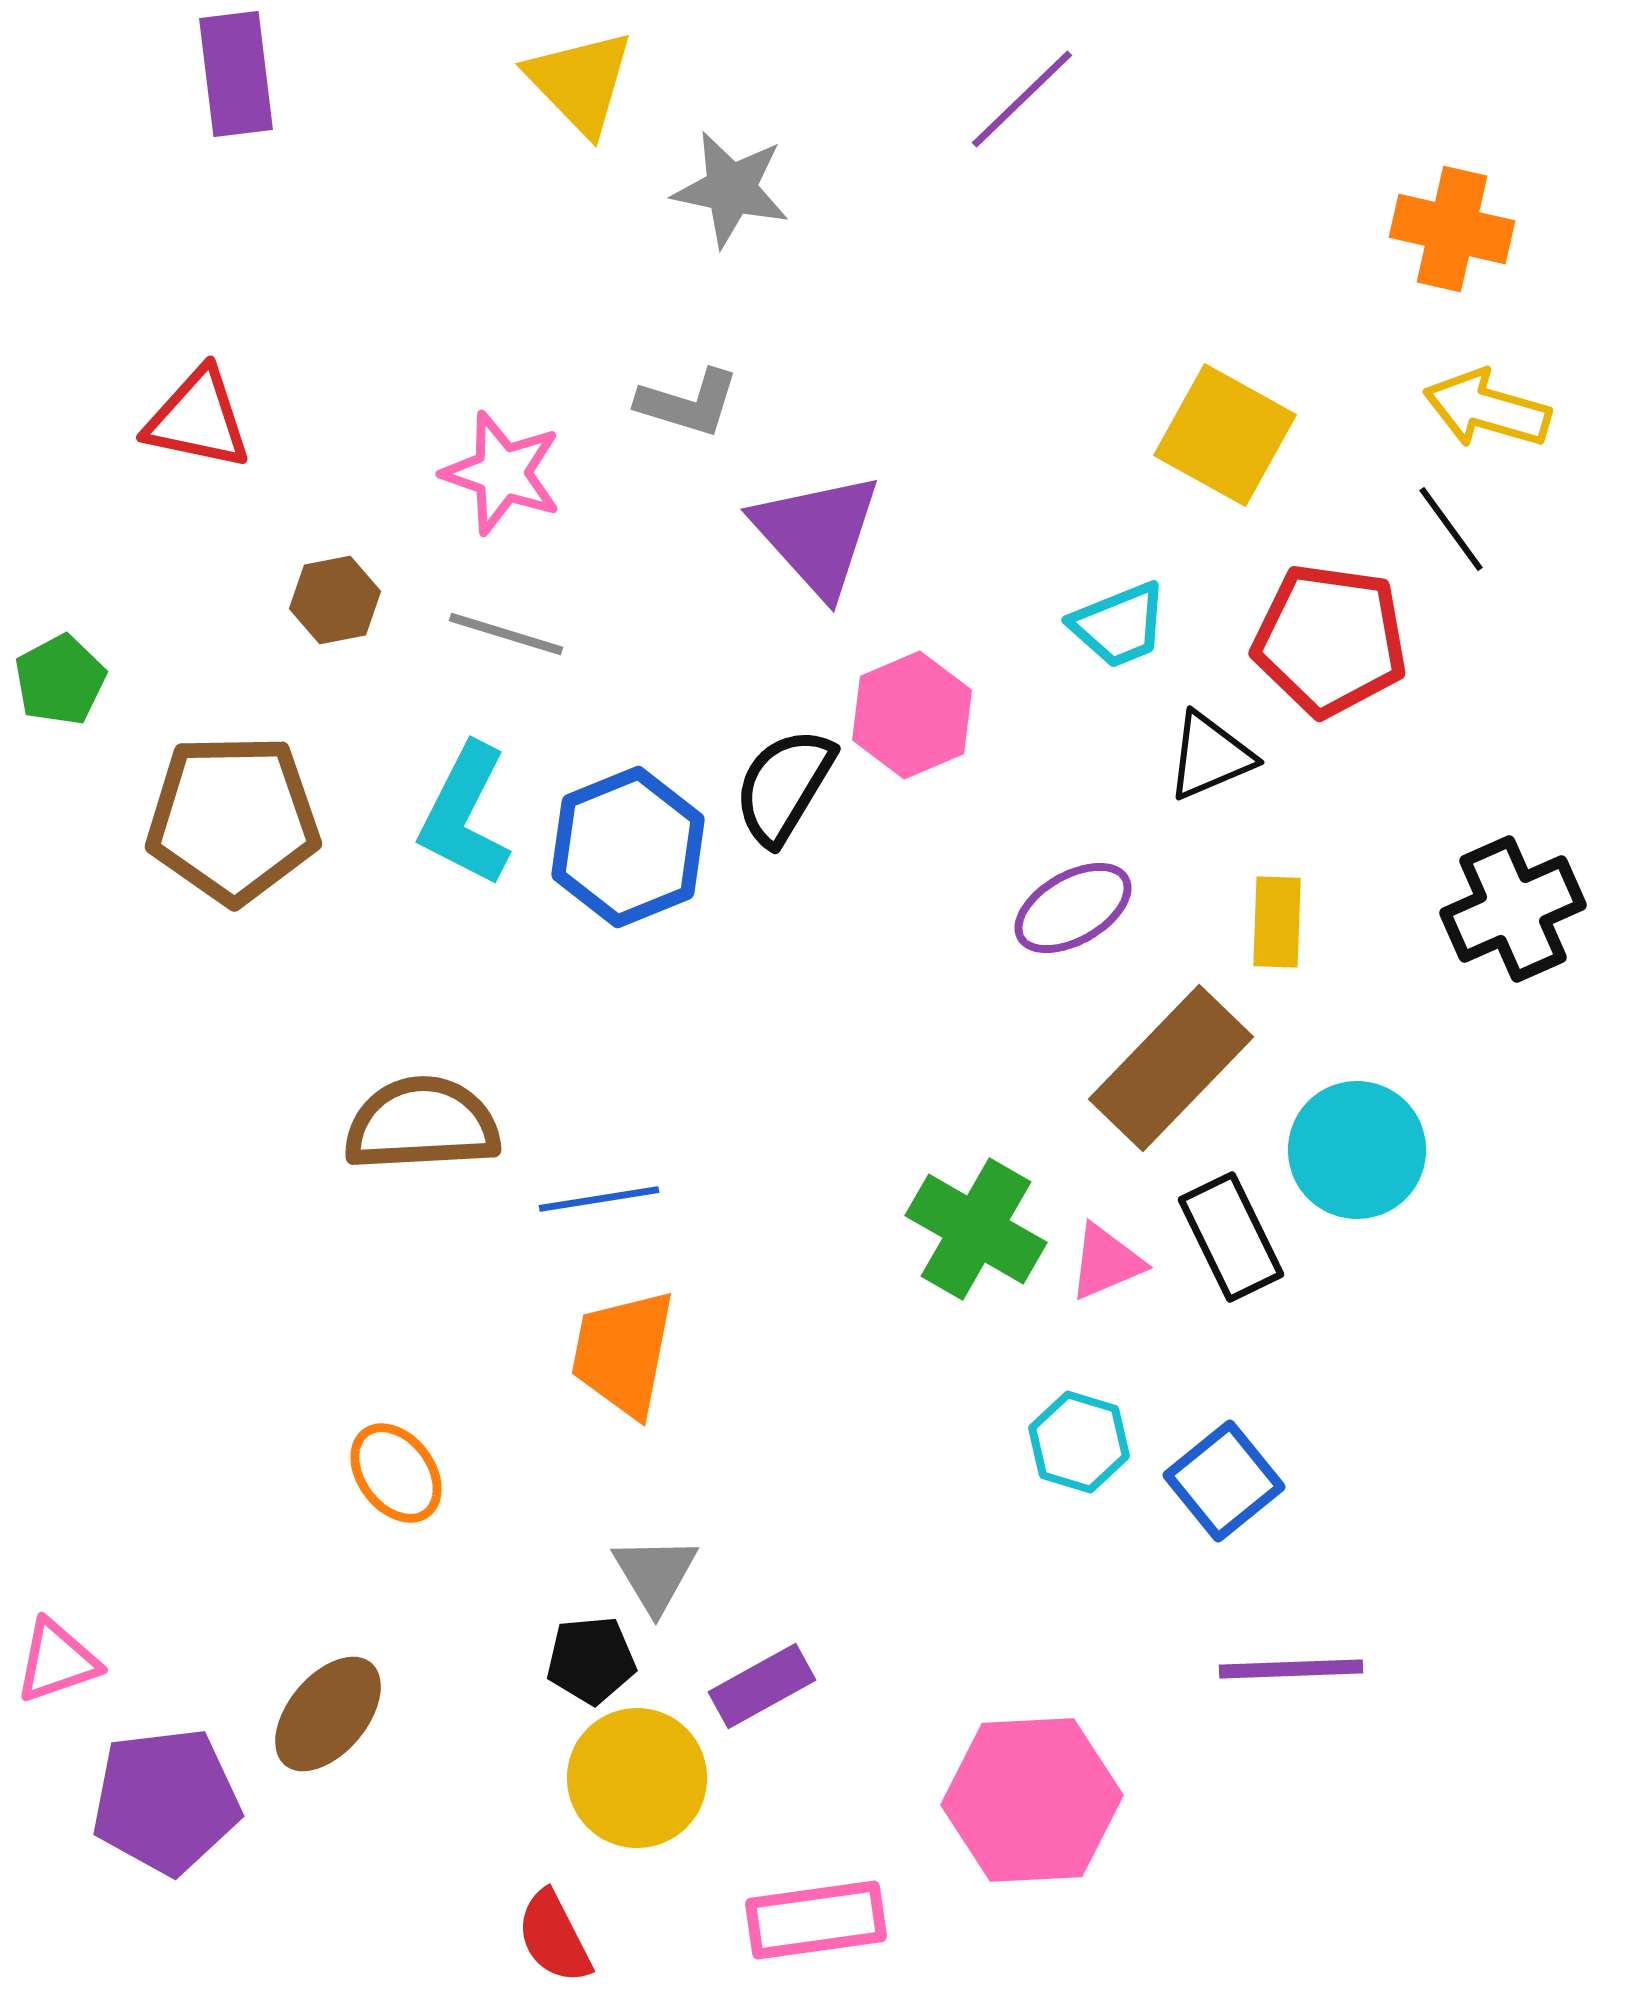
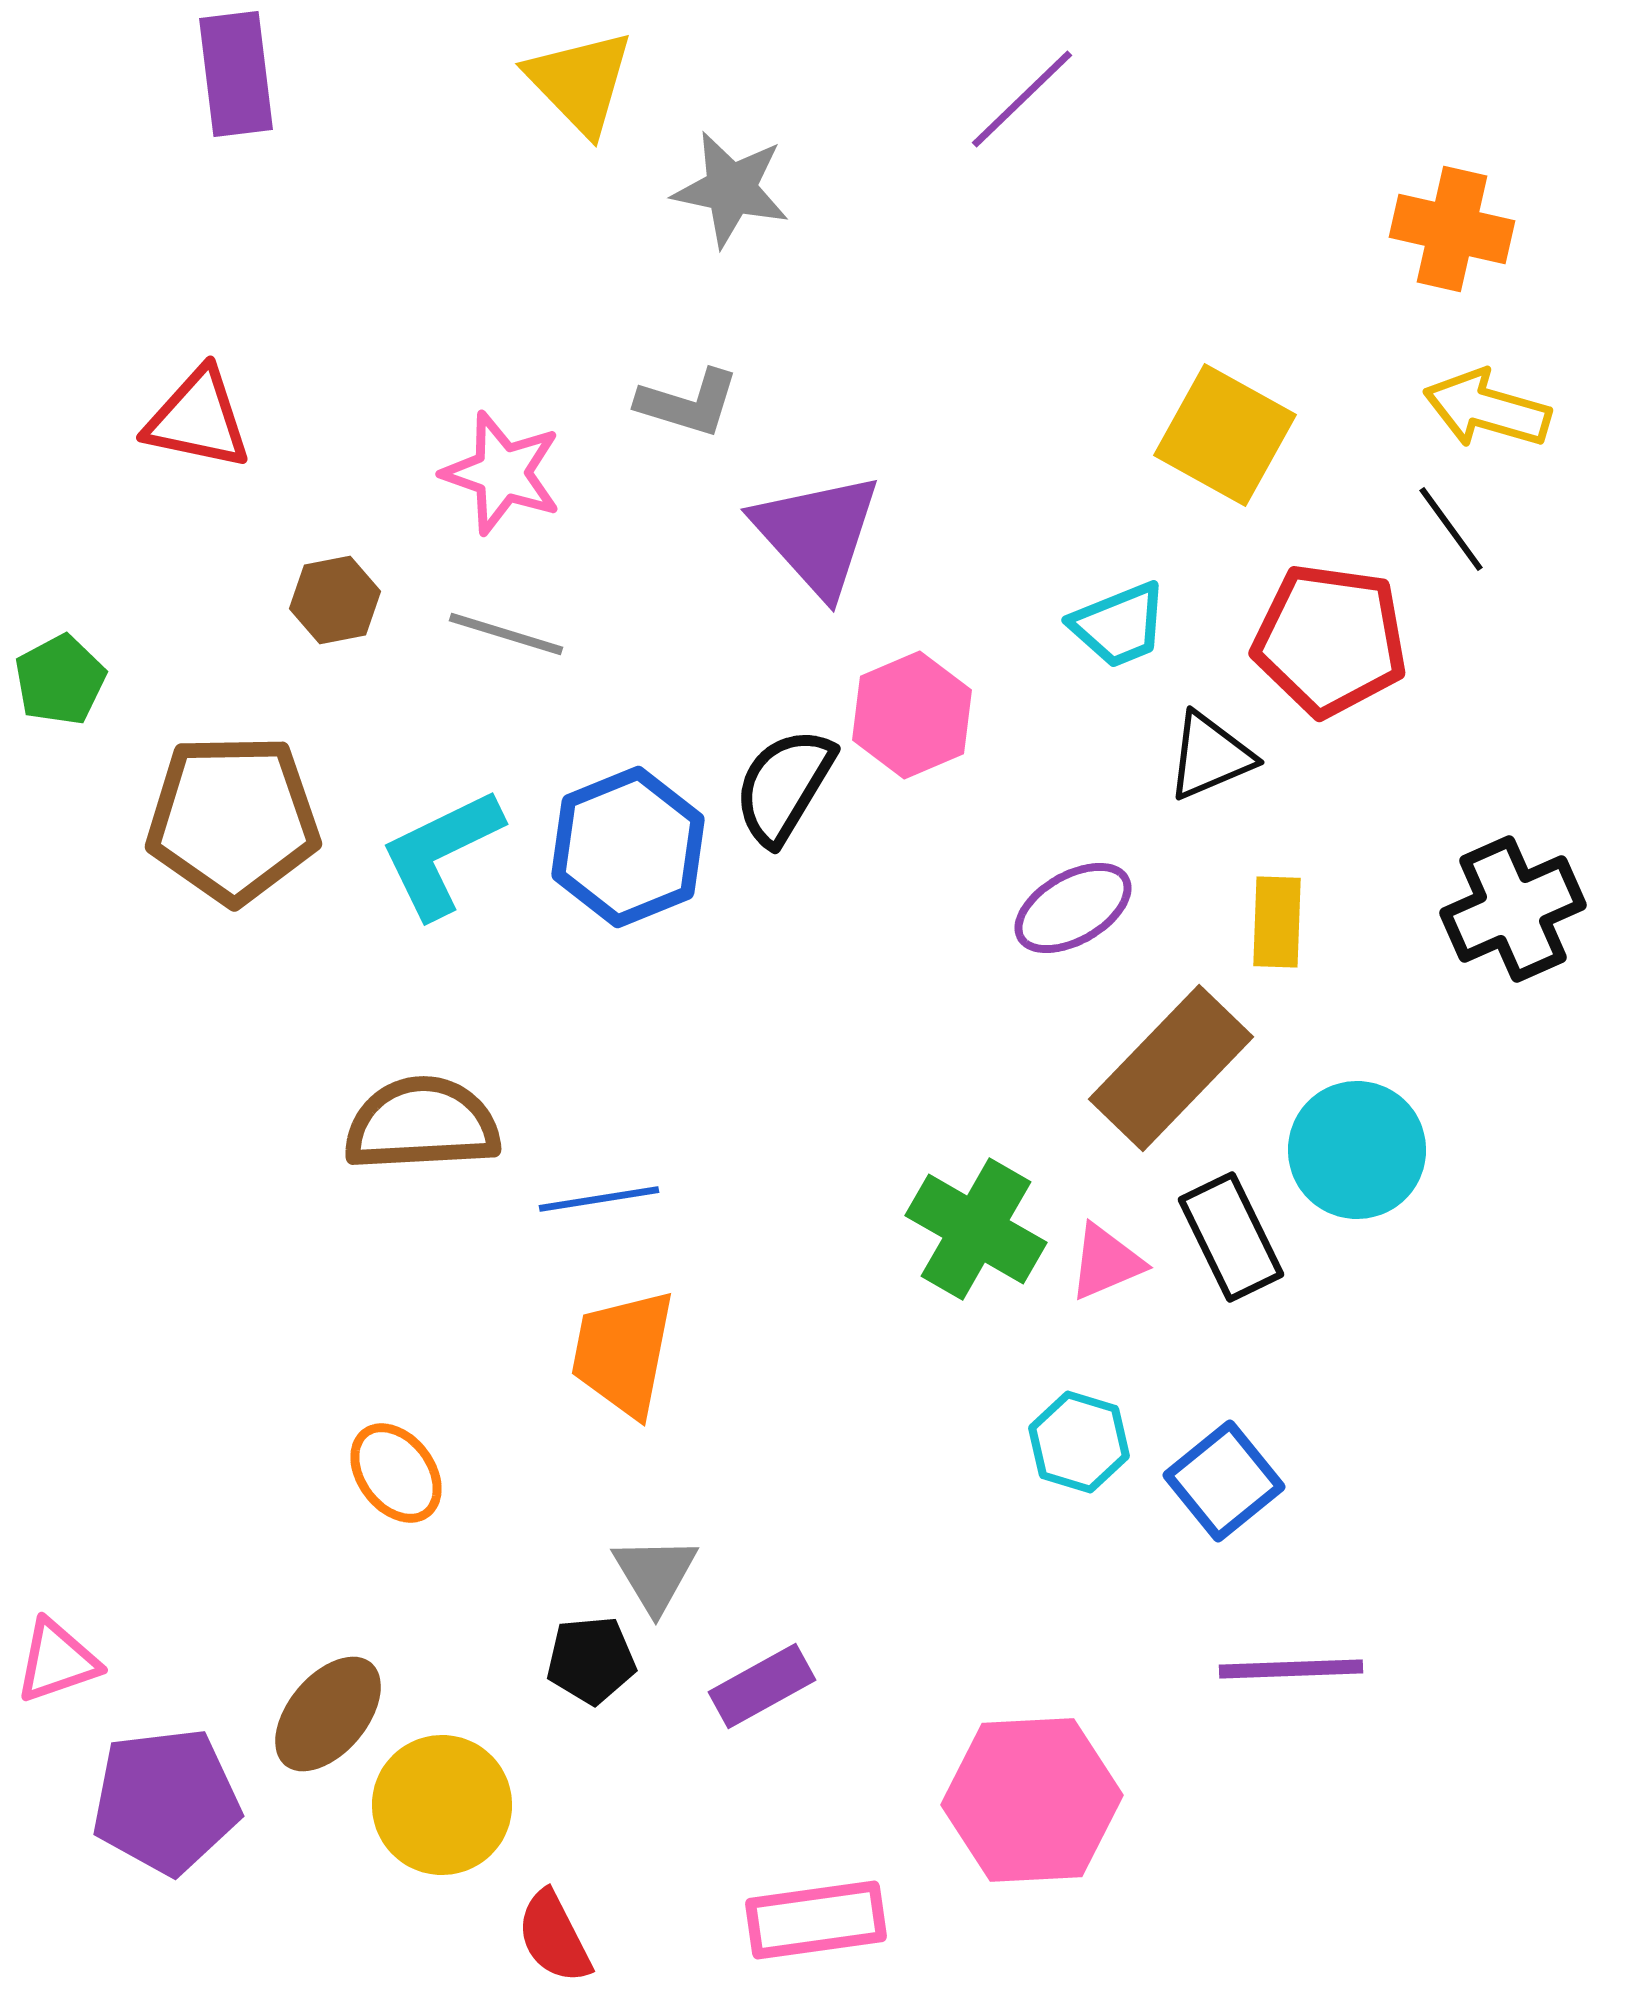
cyan L-shape at (465, 815): moved 24 px left, 38 px down; rotated 37 degrees clockwise
yellow circle at (637, 1778): moved 195 px left, 27 px down
